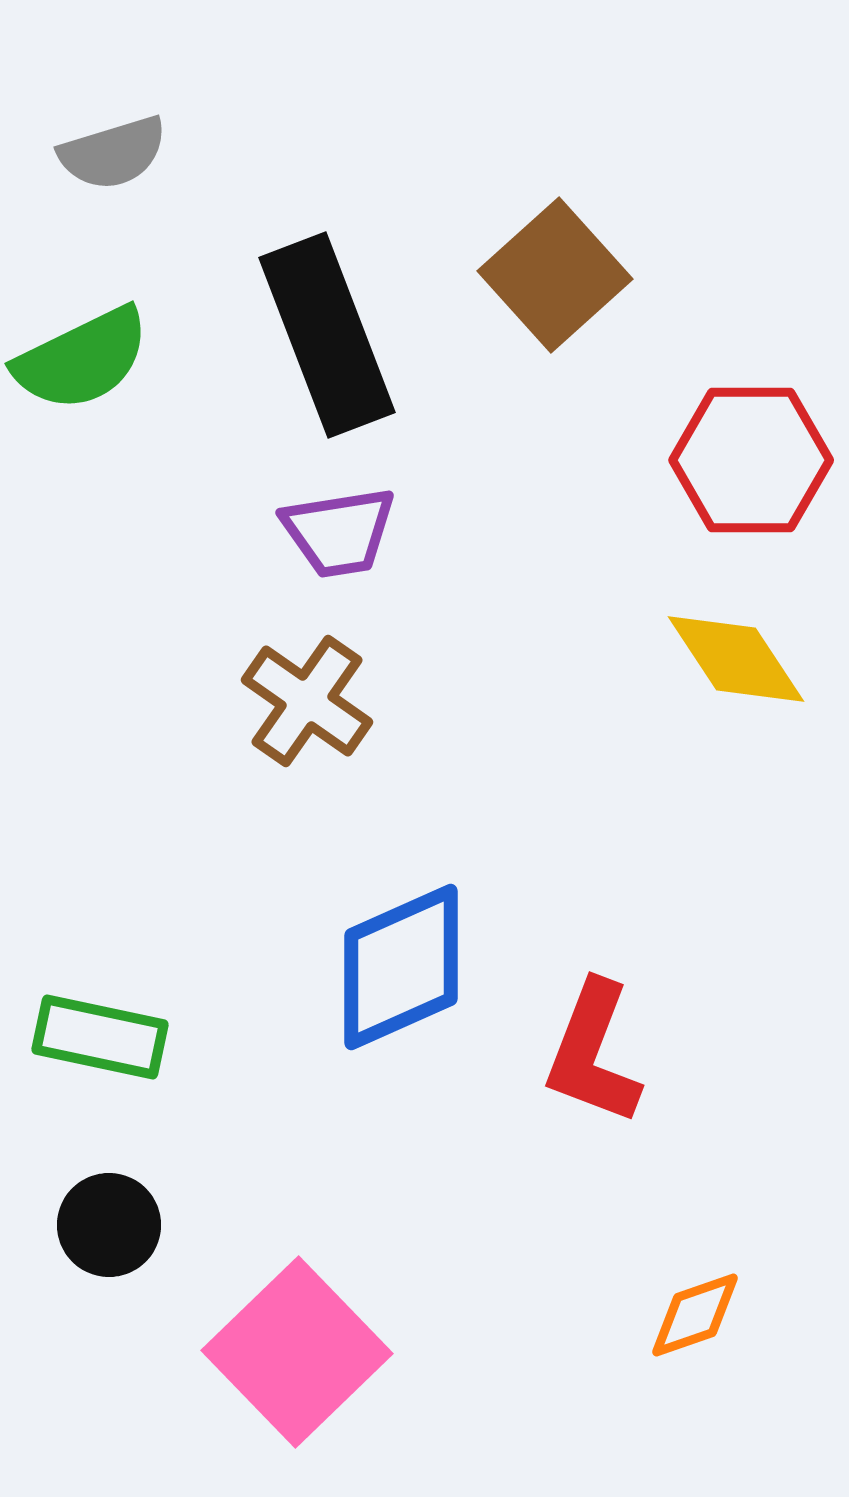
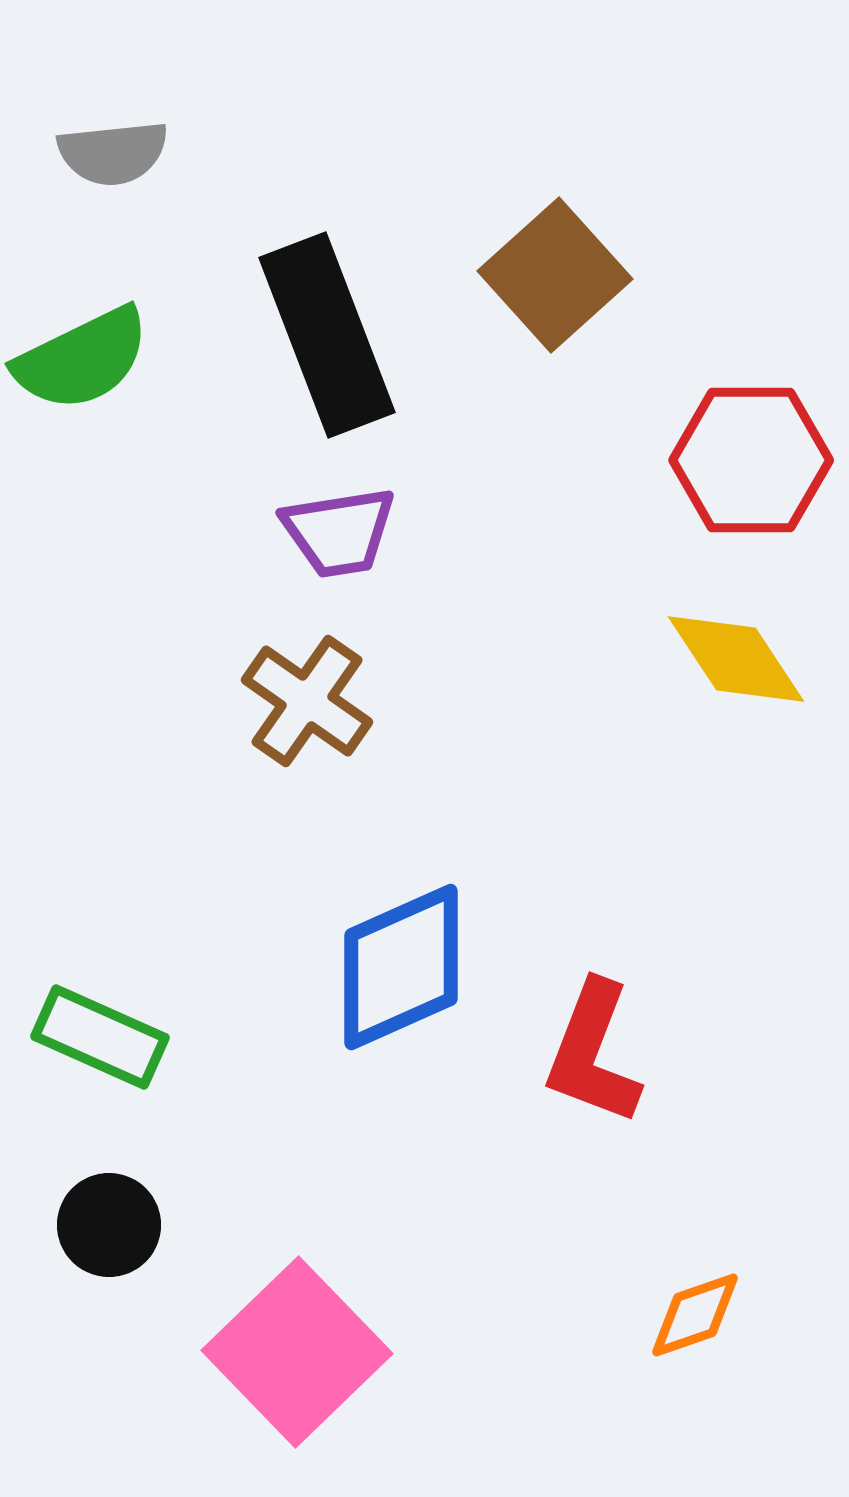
gray semicircle: rotated 11 degrees clockwise
green rectangle: rotated 12 degrees clockwise
